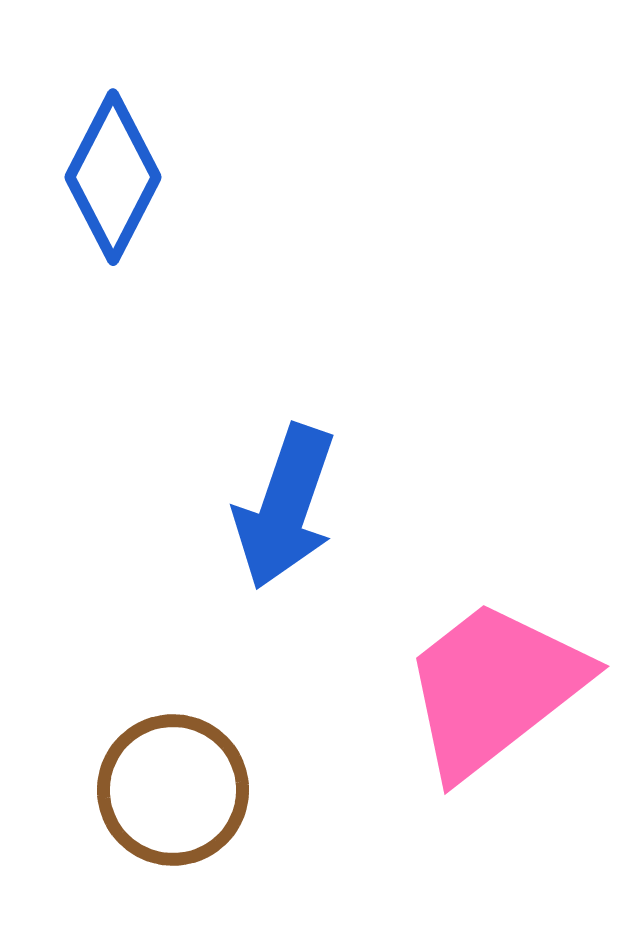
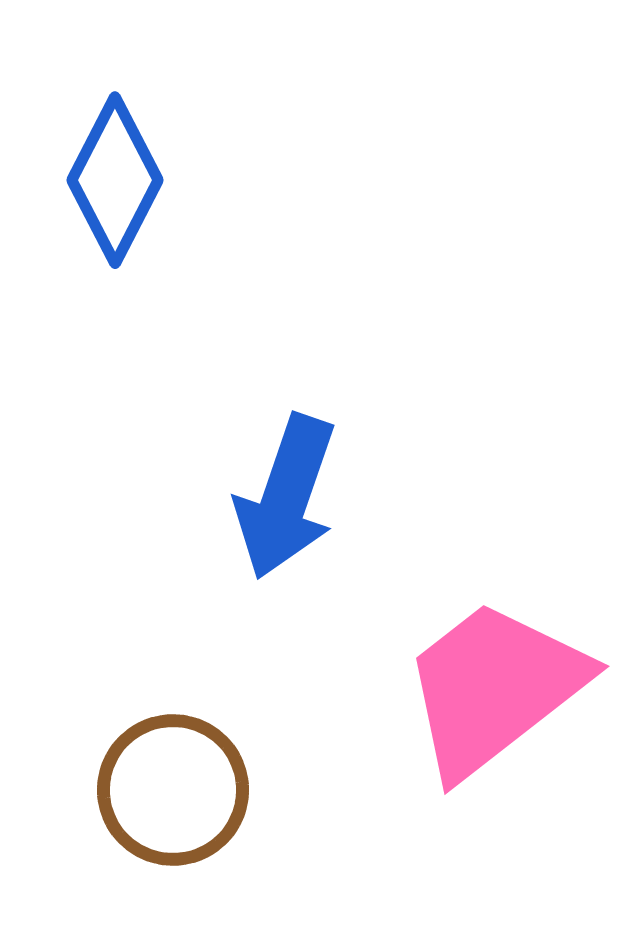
blue diamond: moved 2 px right, 3 px down
blue arrow: moved 1 px right, 10 px up
